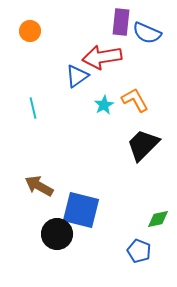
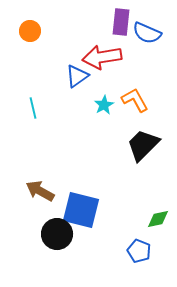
brown arrow: moved 1 px right, 5 px down
